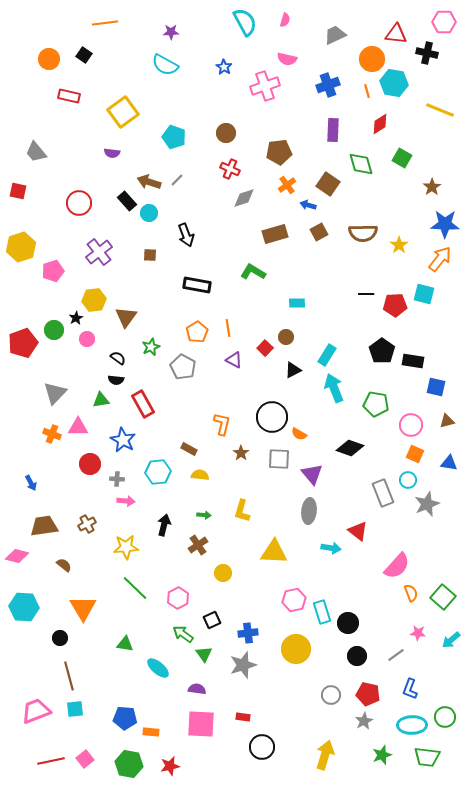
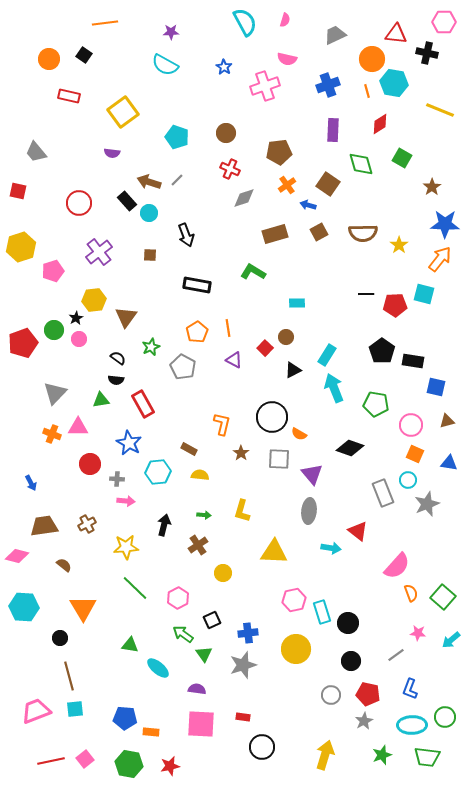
cyan pentagon at (174, 137): moved 3 px right
pink circle at (87, 339): moved 8 px left
blue star at (123, 440): moved 6 px right, 3 px down
green triangle at (125, 644): moved 5 px right, 1 px down
black circle at (357, 656): moved 6 px left, 5 px down
